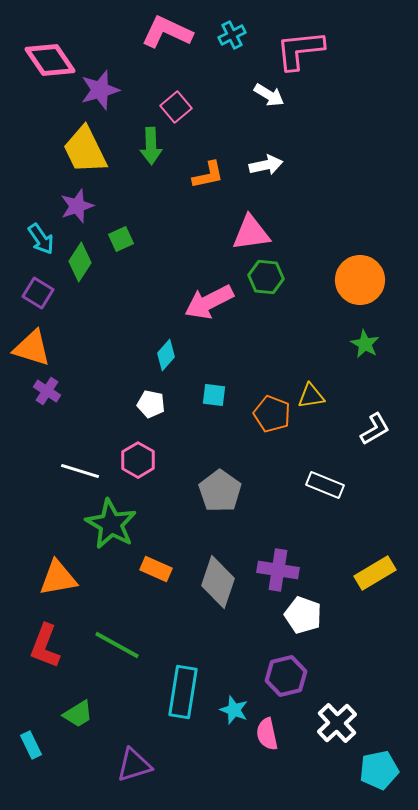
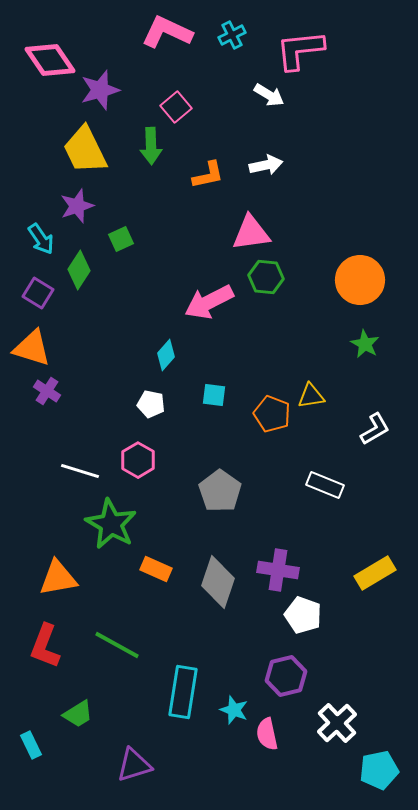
green diamond at (80, 262): moved 1 px left, 8 px down
